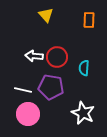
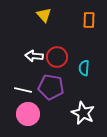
yellow triangle: moved 2 px left
